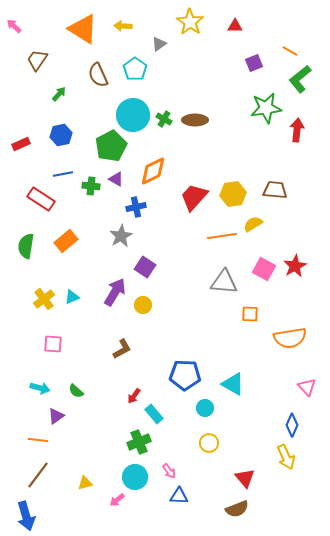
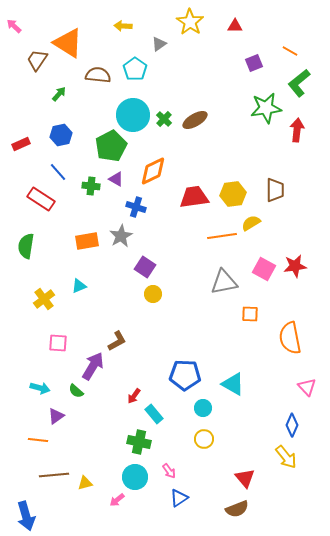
orange triangle at (83, 29): moved 15 px left, 14 px down
brown semicircle at (98, 75): rotated 120 degrees clockwise
green L-shape at (300, 79): moved 1 px left, 4 px down
green cross at (164, 119): rotated 14 degrees clockwise
brown ellipse at (195, 120): rotated 30 degrees counterclockwise
blue line at (63, 174): moved 5 px left, 2 px up; rotated 60 degrees clockwise
brown trapezoid at (275, 190): rotated 85 degrees clockwise
red trapezoid at (194, 197): rotated 40 degrees clockwise
blue cross at (136, 207): rotated 30 degrees clockwise
yellow semicircle at (253, 224): moved 2 px left, 1 px up
orange rectangle at (66, 241): moved 21 px right; rotated 30 degrees clockwise
red star at (295, 266): rotated 20 degrees clockwise
gray triangle at (224, 282): rotated 16 degrees counterclockwise
purple arrow at (115, 292): moved 22 px left, 74 px down
cyan triangle at (72, 297): moved 7 px right, 11 px up
yellow circle at (143, 305): moved 10 px right, 11 px up
orange semicircle at (290, 338): rotated 88 degrees clockwise
pink square at (53, 344): moved 5 px right, 1 px up
brown L-shape at (122, 349): moved 5 px left, 8 px up
cyan circle at (205, 408): moved 2 px left
green cross at (139, 442): rotated 35 degrees clockwise
yellow circle at (209, 443): moved 5 px left, 4 px up
yellow arrow at (286, 457): rotated 15 degrees counterclockwise
brown line at (38, 475): moved 16 px right; rotated 48 degrees clockwise
blue triangle at (179, 496): moved 2 px down; rotated 36 degrees counterclockwise
